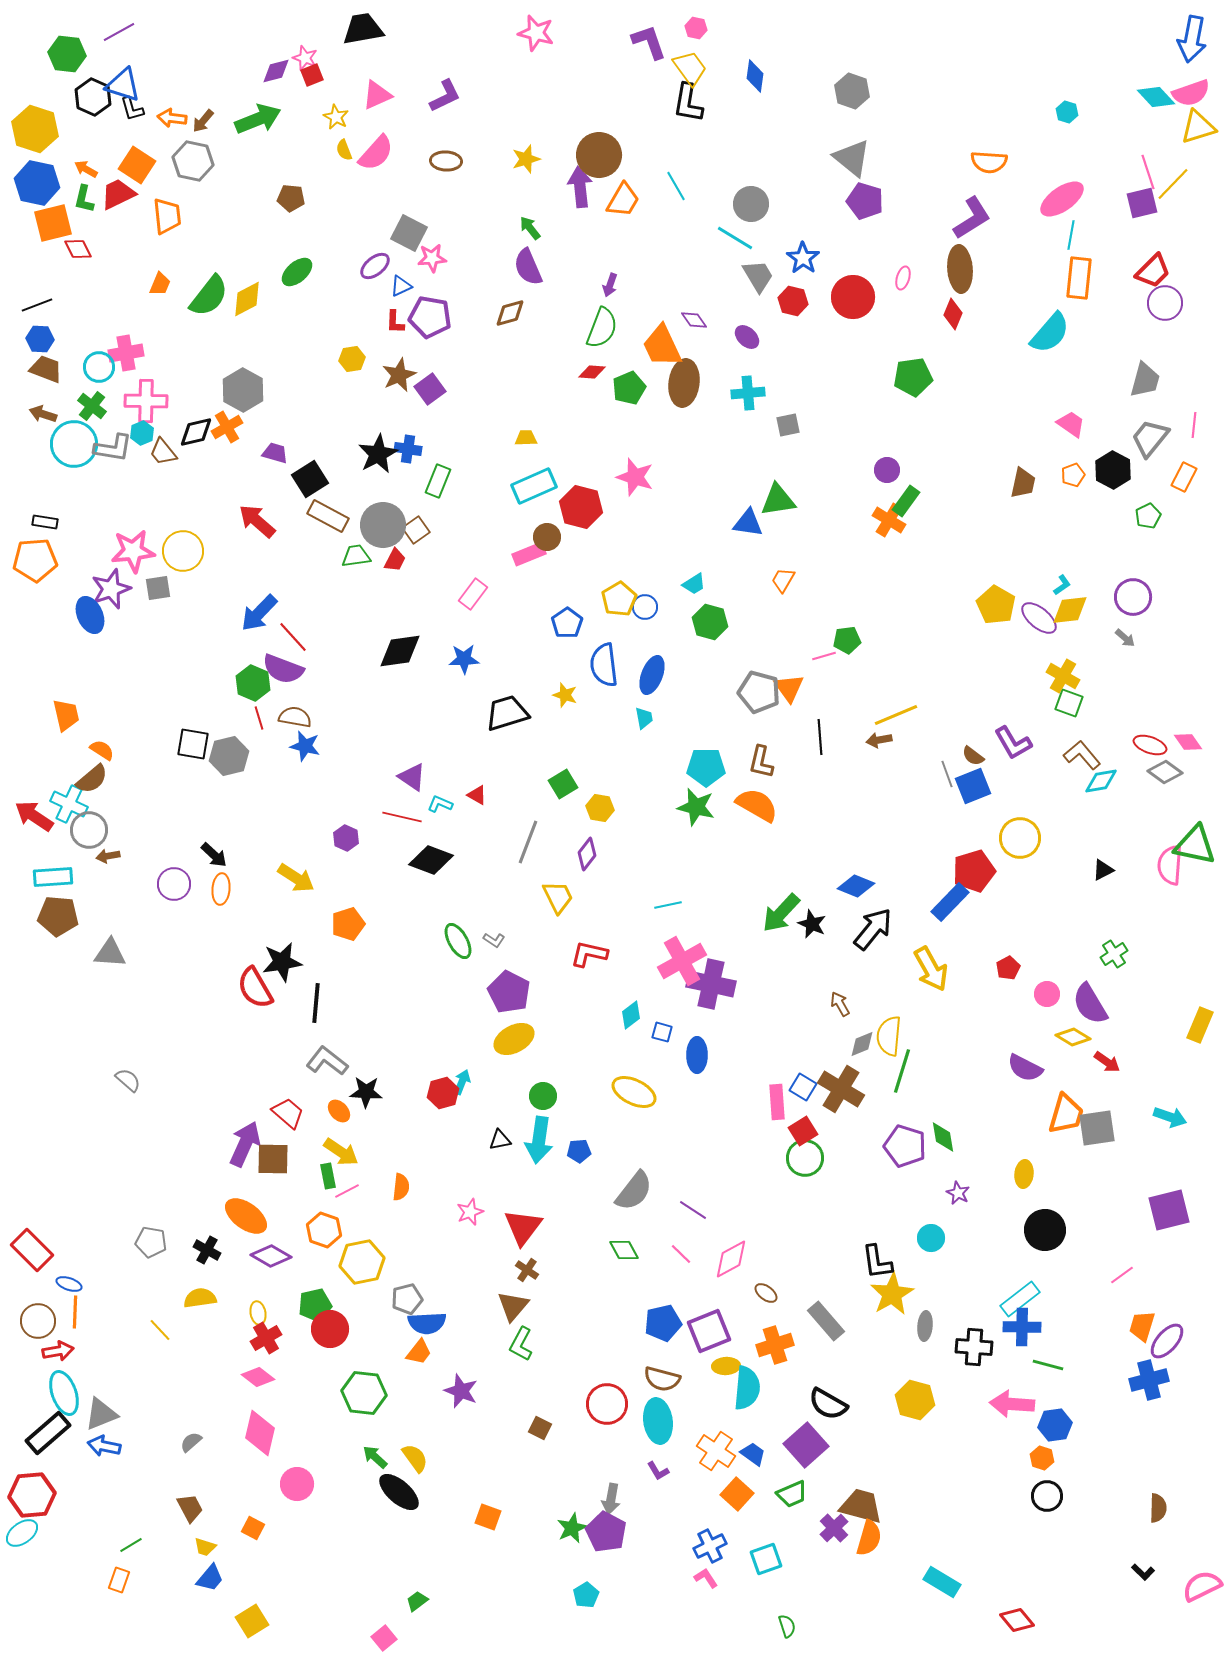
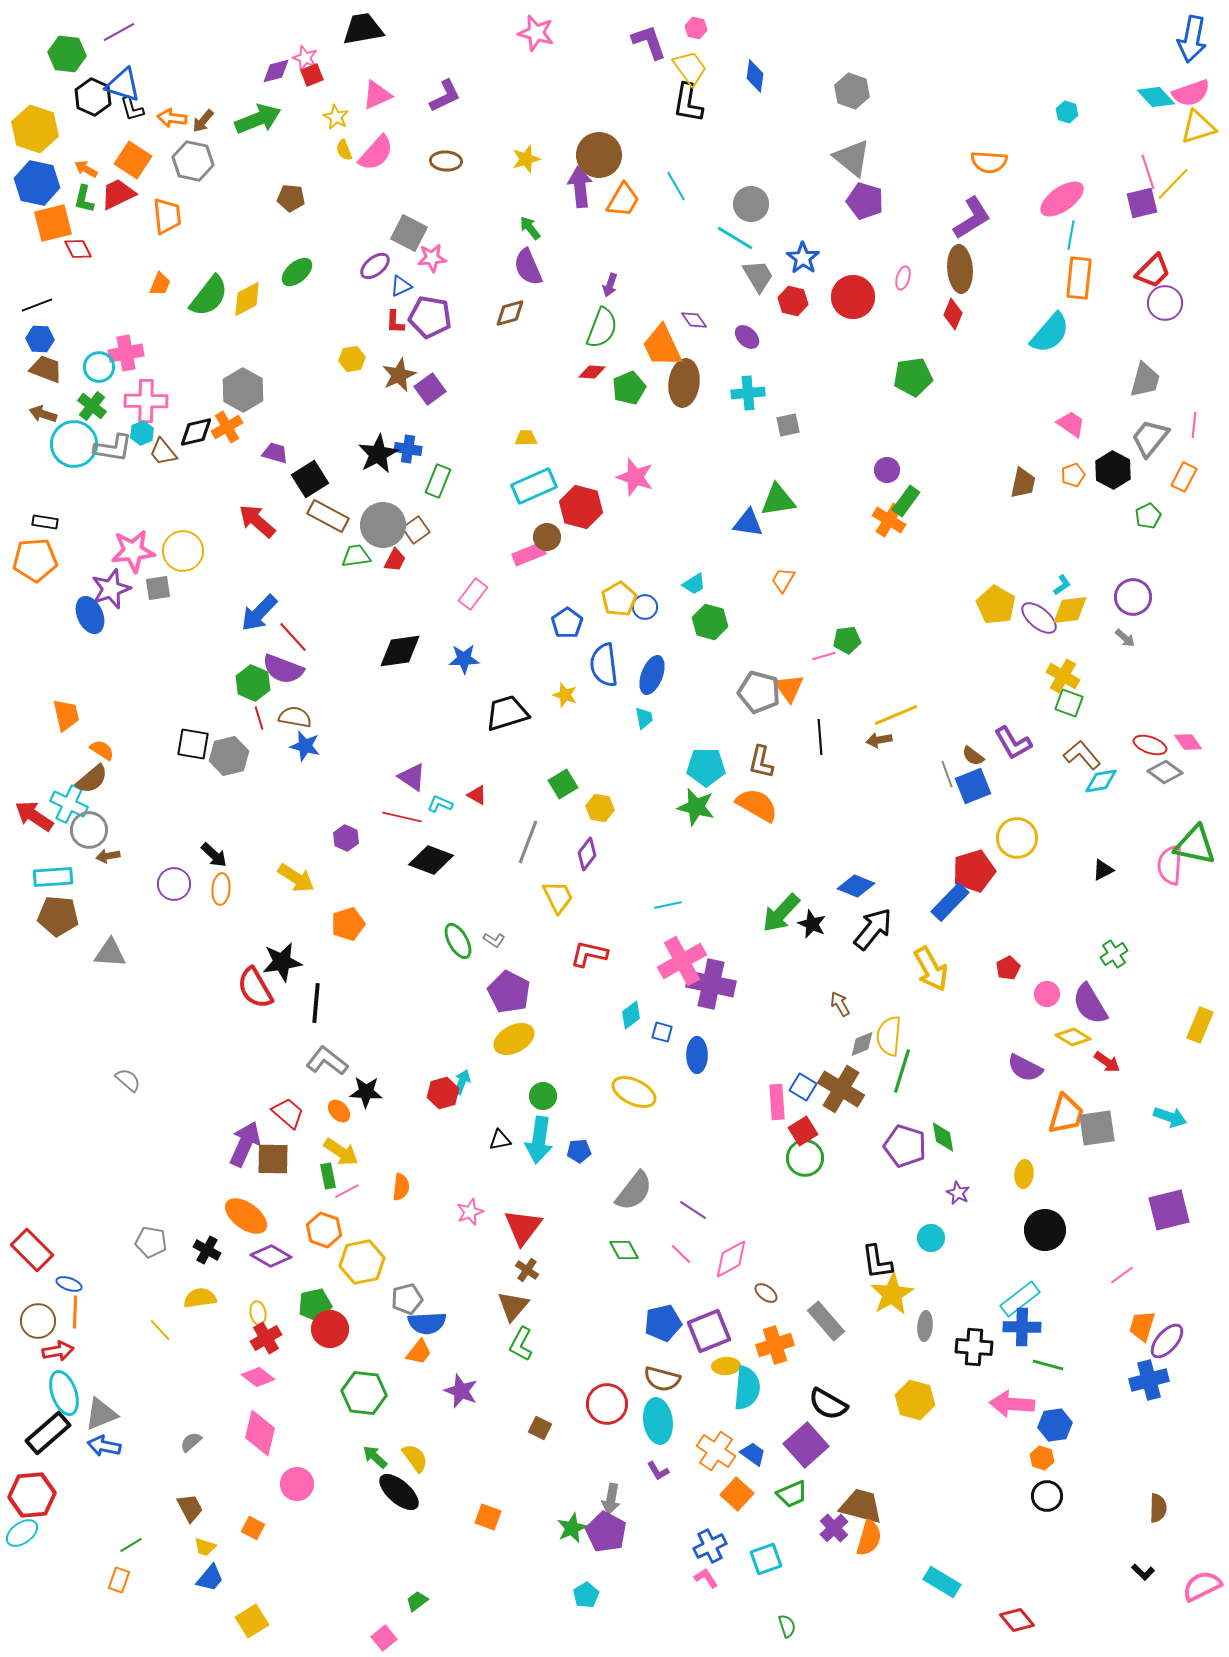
orange square at (137, 165): moved 4 px left, 5 px up
yellow circle at (1020, 838): moved 3 px left
